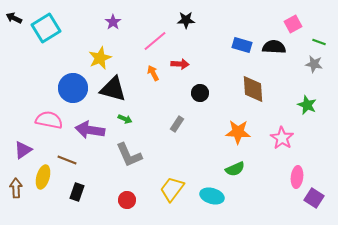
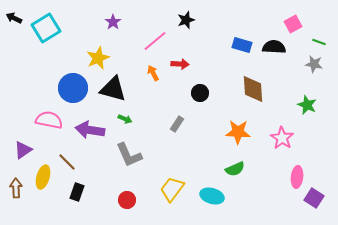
black star: rotated 18 degrees counterclockwise
yellow star: moved 2 px left
brown line: moved 2 px down; rotated 24 degrees clockwise
